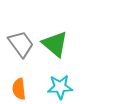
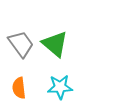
orange semicircle: moved 1 px up
